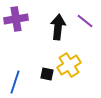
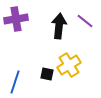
black arrow: moved 1 px right, 1 px up
